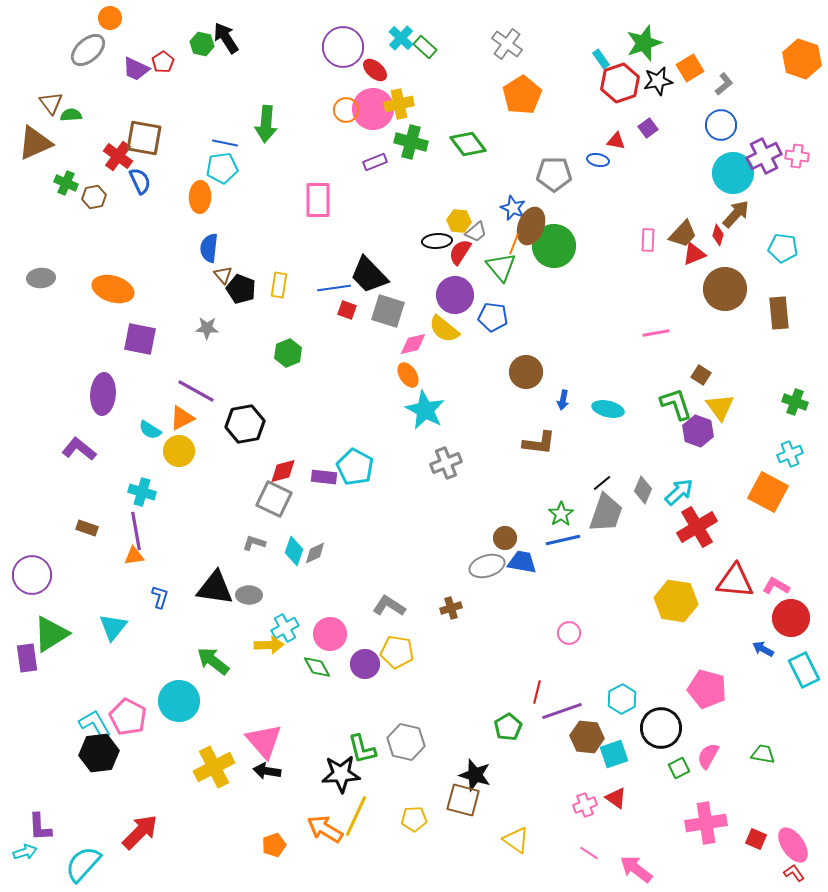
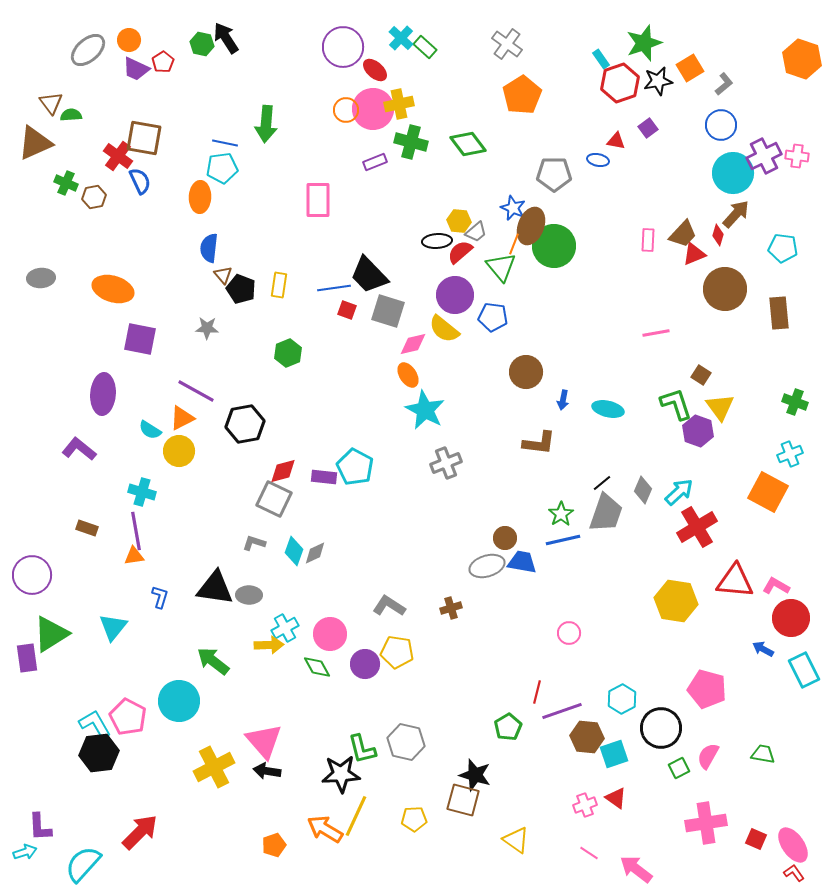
orange circle at (110, 18): moved 19 px right, 22 px down
red semicircle at (460, 252): rotated 16 degrees clockwise
